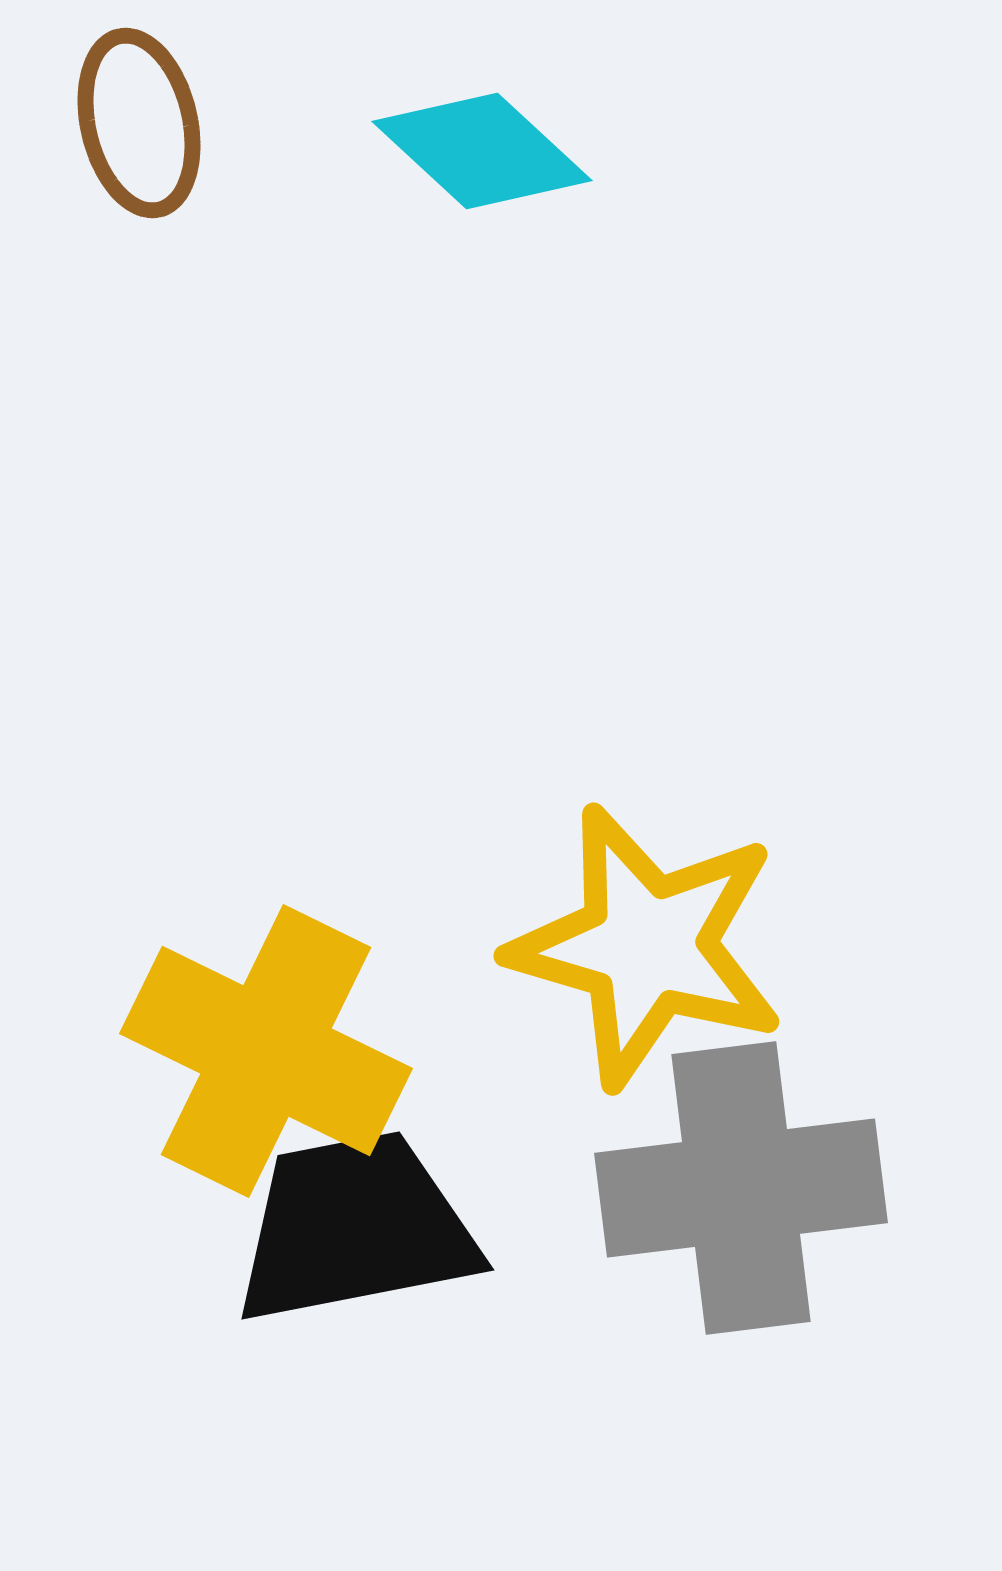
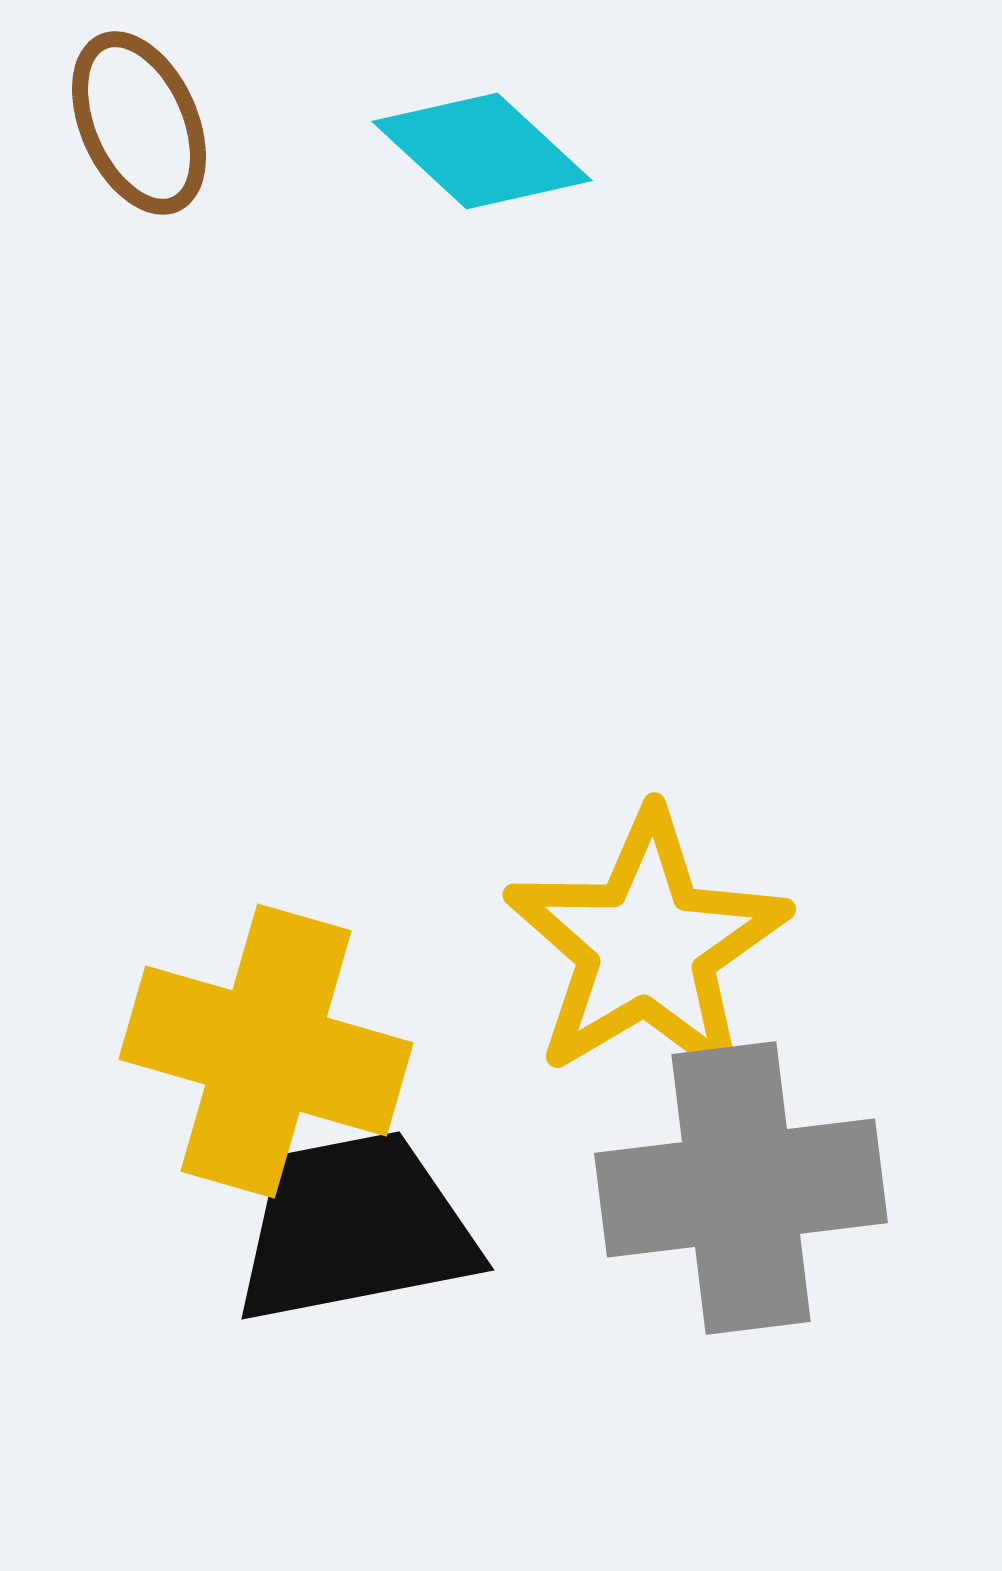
brown ellipse: rotated 11 degrees counterclockwise
yellow star: rotated 25 degrees clockwise
yellow cross: rotated 10 degrees counterclockwise
